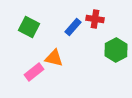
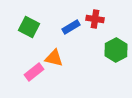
blue rectangle: moved 2 px left; rotated 18 degrees clockwise
